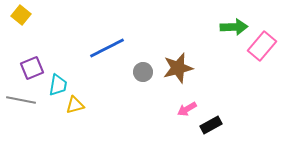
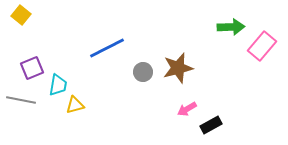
green arrow: moved 3 px left
